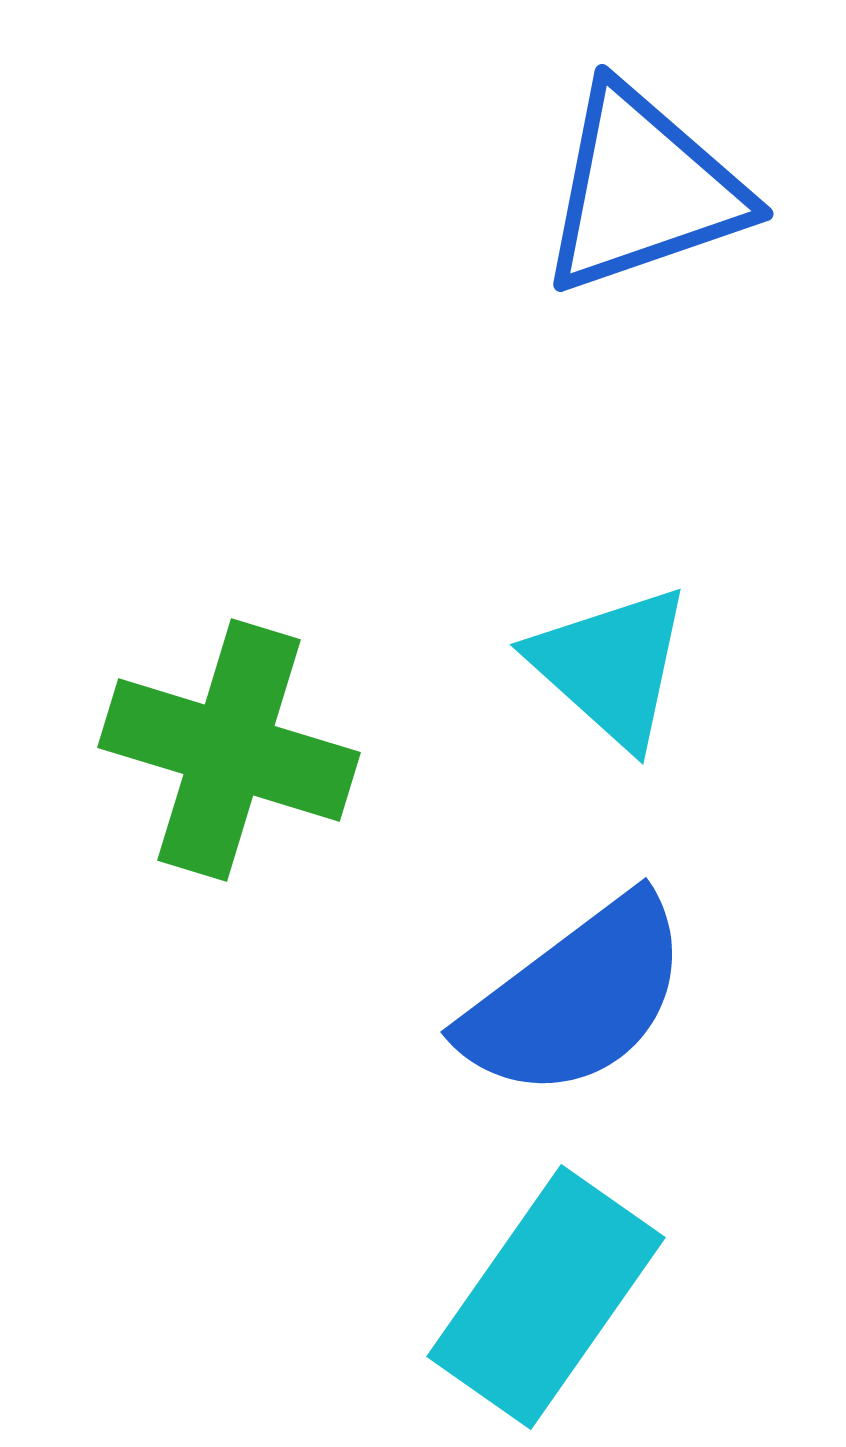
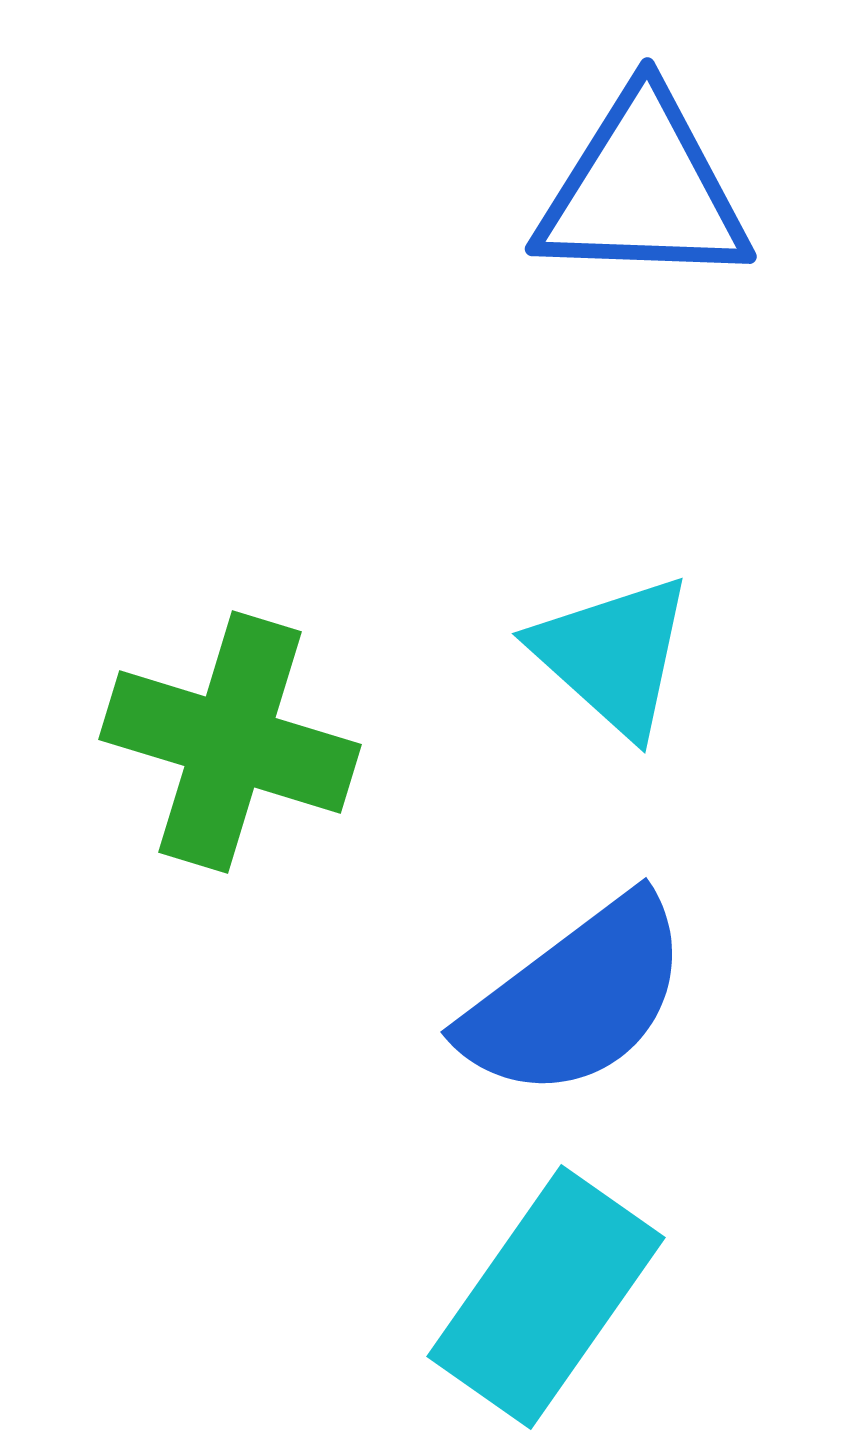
blue triangle: rotated 21 degrees clockwise
cyan triangle: moved 2 px right, 11 px up
green cross: moved 1 px right, 8 px up
